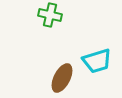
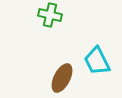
cyan trapezoid: rotated 80 degrees clockwise
